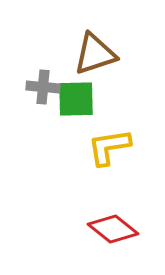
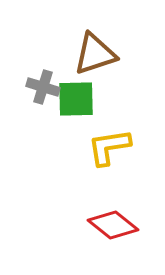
gray cross: rotated 12 degrees clockwise
red diamond: moved 4 px up
